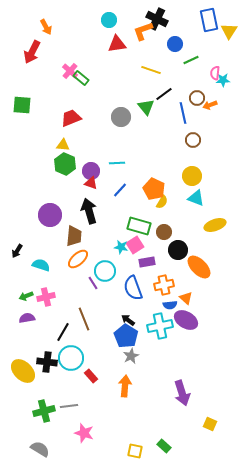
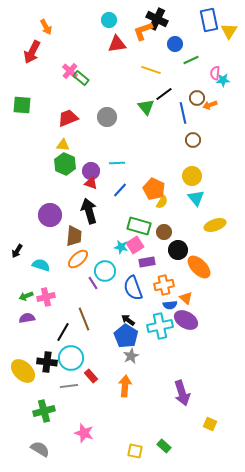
gray circle at (121, 117): moved 14 px left
red trapezoid at (71, 118): moved 3 px left
cyan triangle at (196, 198): rotated 30 degrees clockwise
gray line at (69, 406): moved 20 px up
